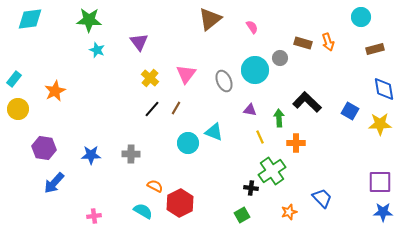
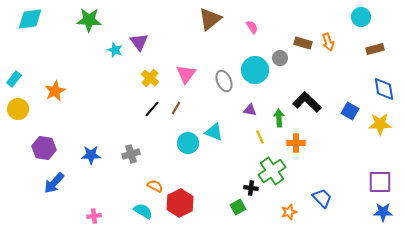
cyan star at (97, 50): moved 18 px right
gray cross at (131, 154): rotated 18 degrees counterclockwise
green square at (242, 215): moved 4 px left, 8 px up
